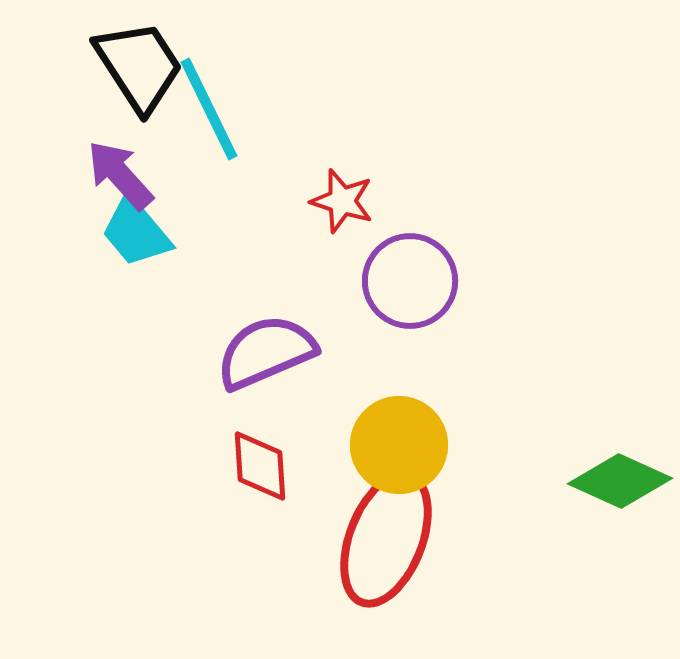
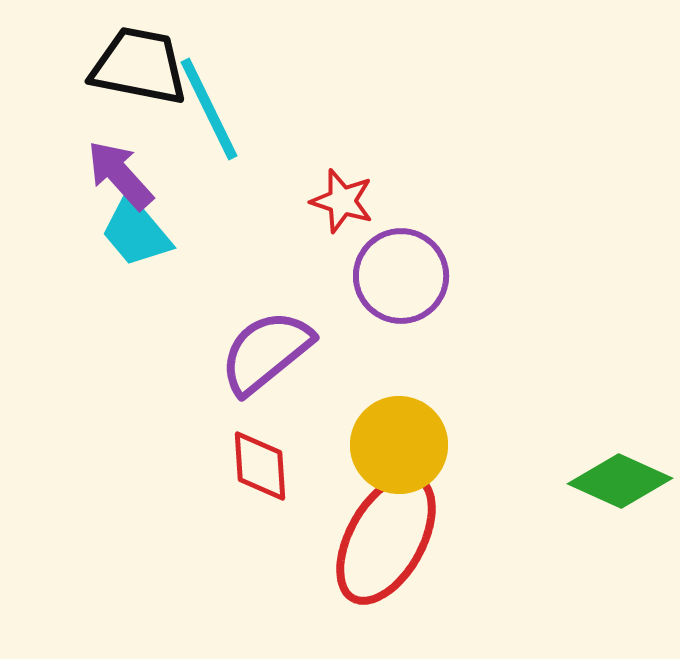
black trapezoid: rotated 46 degrees counterclockwise
purple circle: moved 9 px left, 5 px up
purple semicircle: rotated 16 degrees counterclockwise
red ellipse: rotated 8 degrees clockwise
